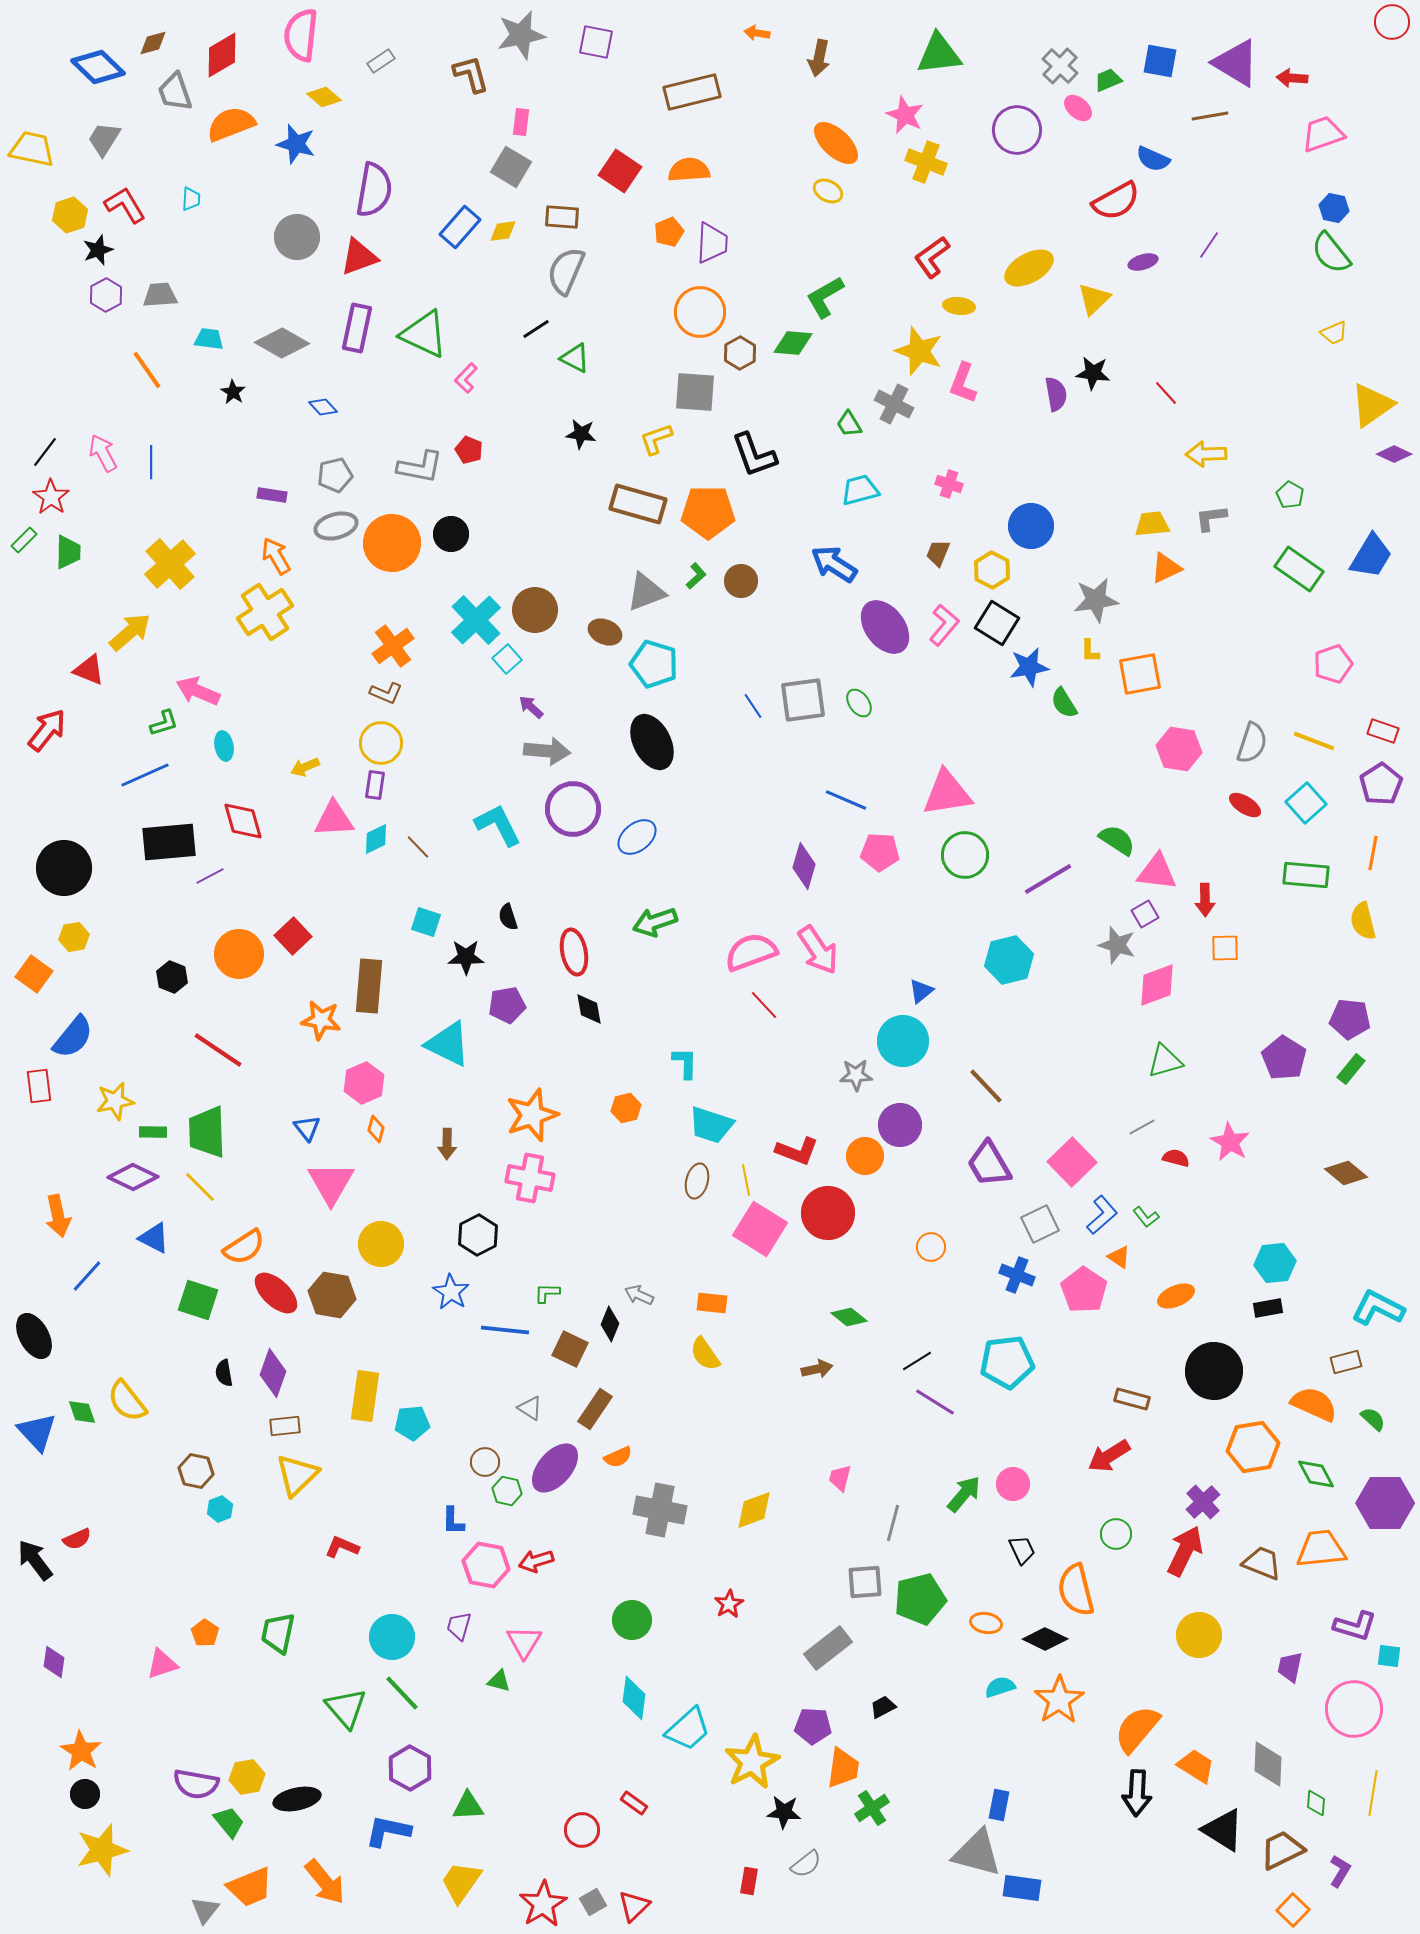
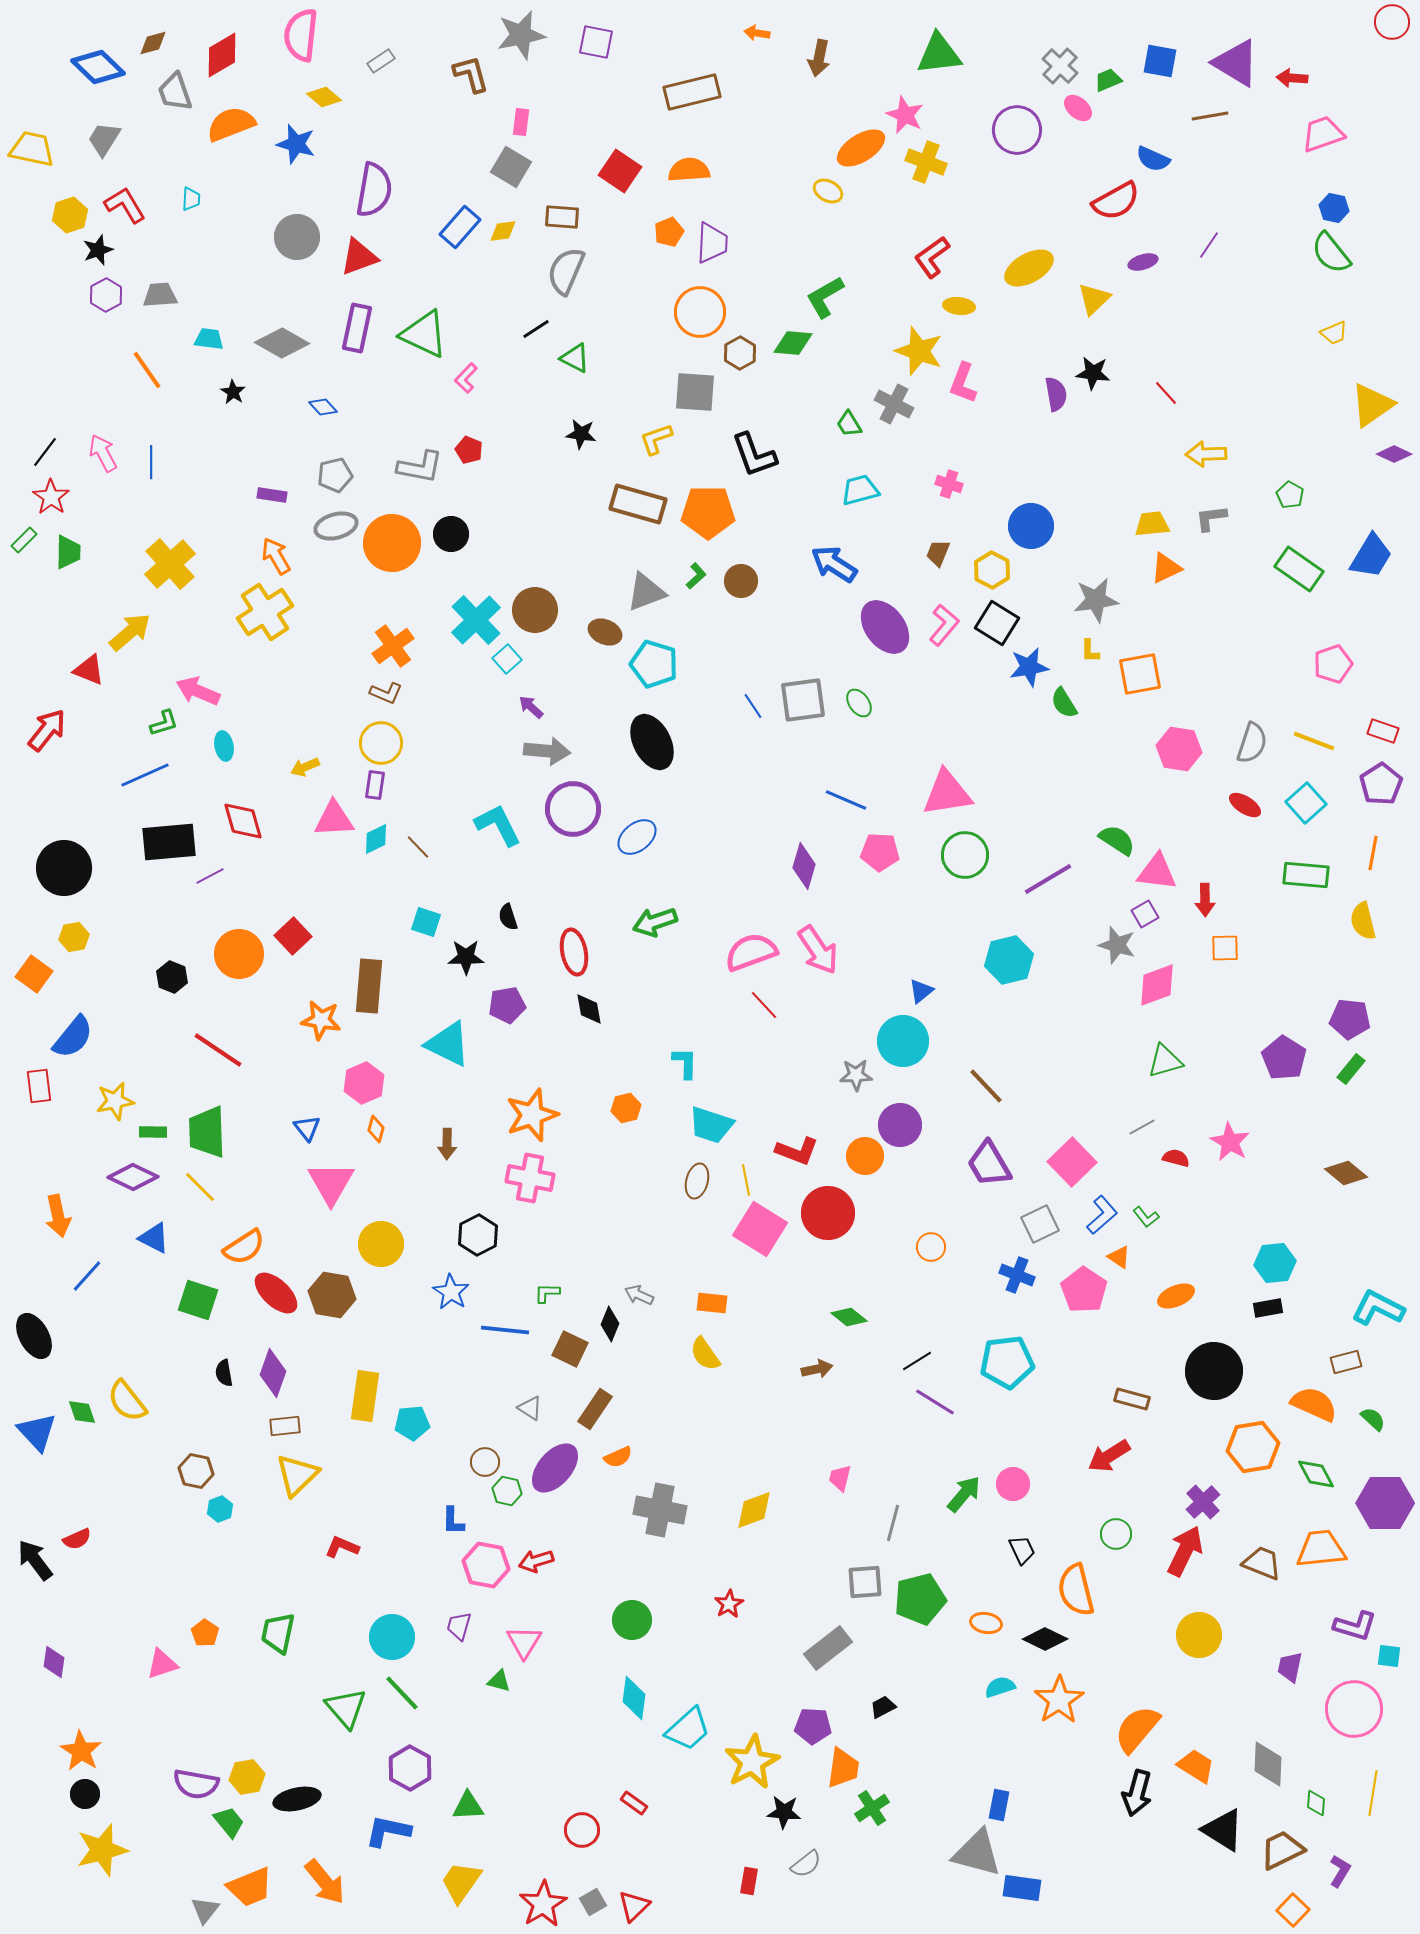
orange ellipse at (836, 143): moved 25 px right, 5 px down; rotated 75 degrees counterclockwise
black arrow at (1137, 1793): rotated 12 degrees clockwise
